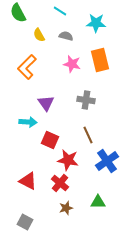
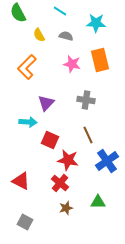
purple triangle: rotated 18 degrees clockwise
red triangle: moved 7 px left
